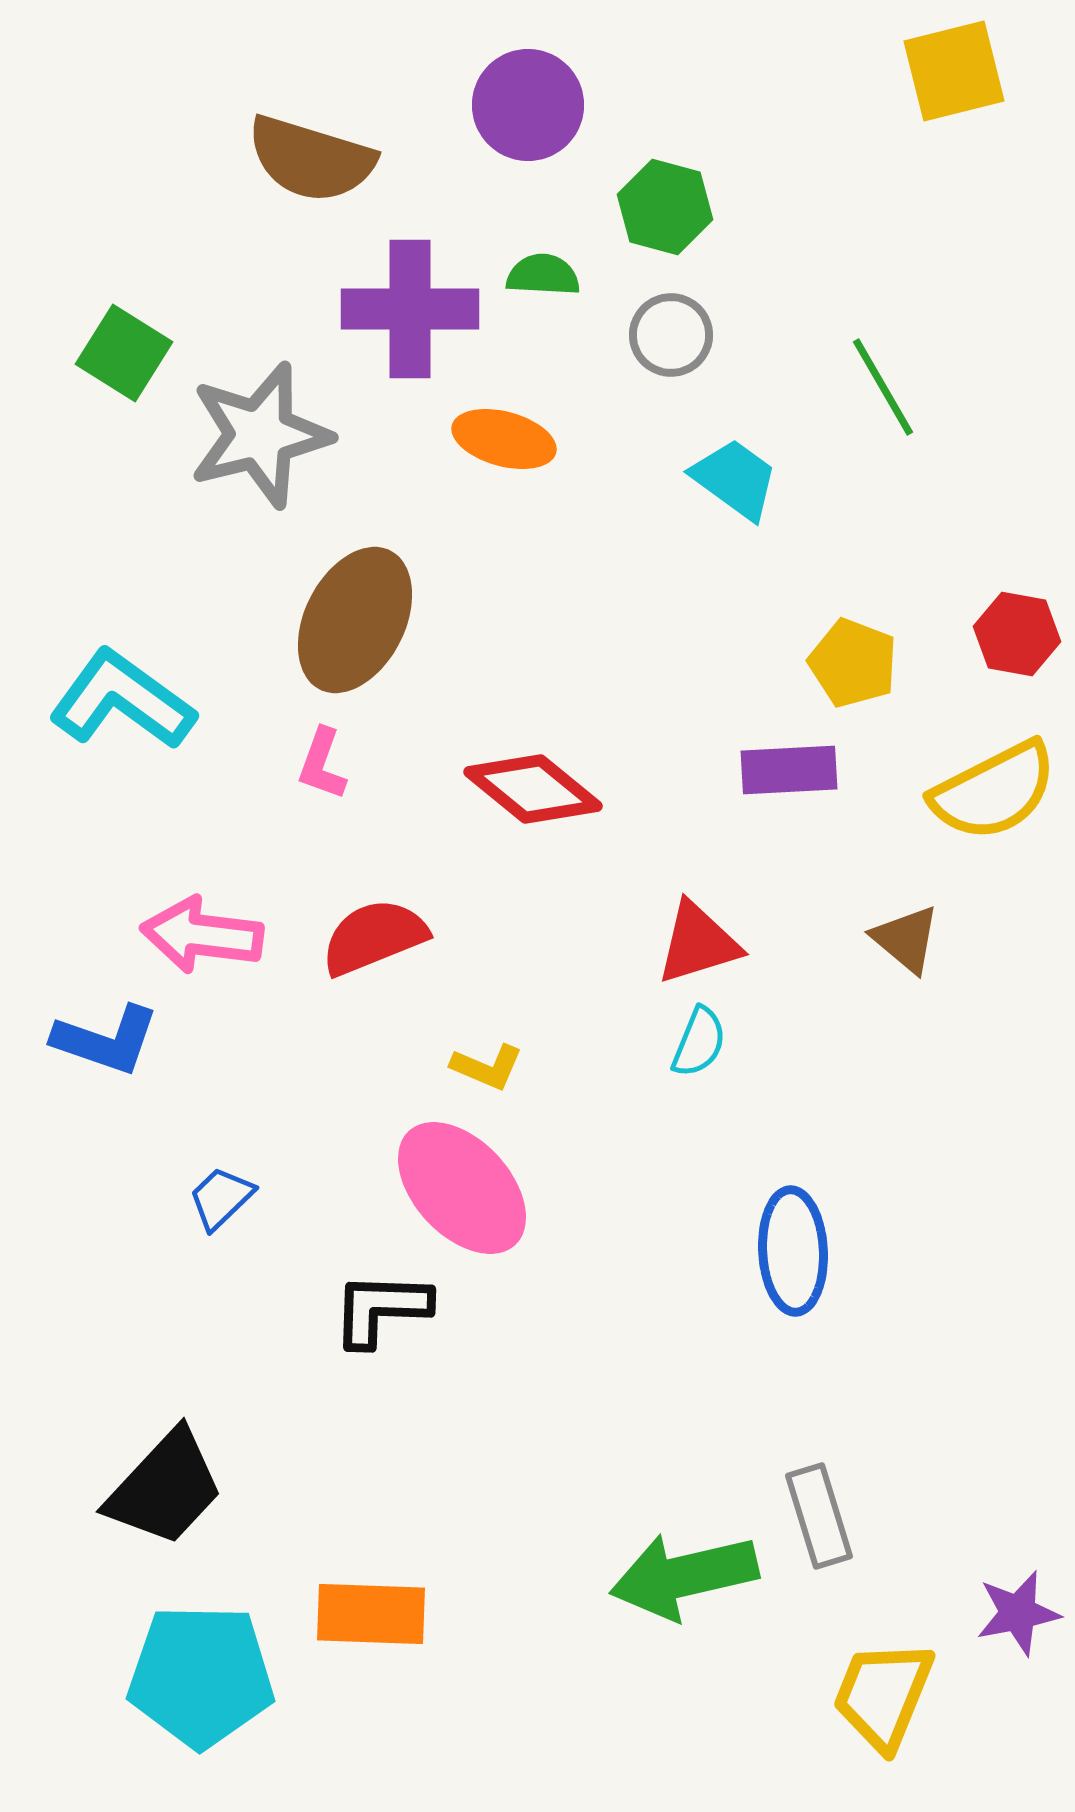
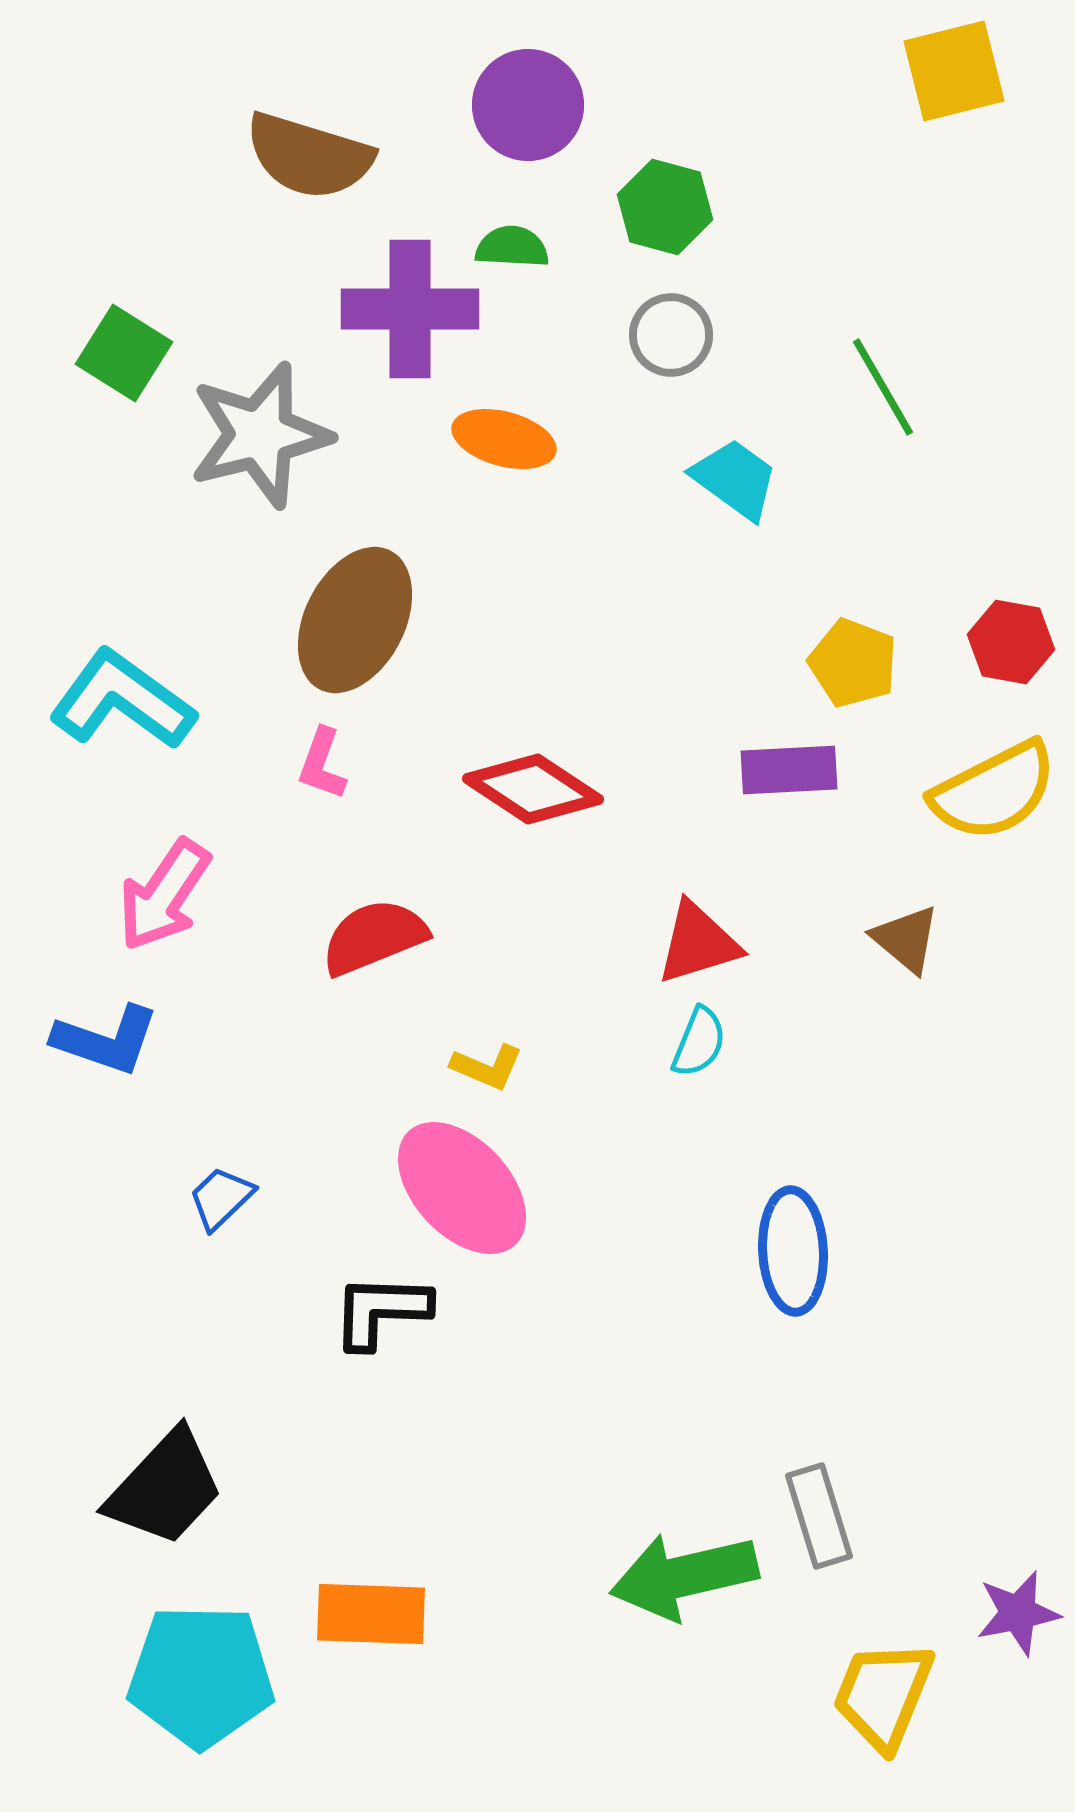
brown semicircle: moved 2 px left, 3 px up
green semicircle: moved 31 px left, 28 px up
red hexagon: moved 6 px left, 8 px down
red diamond: rotated 6 degrees counterclockwise
pink arrow: moved 38 px left, 40 px up; rotated 63 degrees counterclockwise
black L-shape: moved 2 px down
